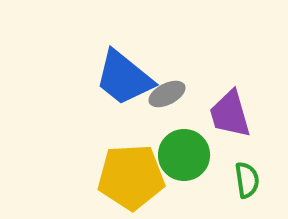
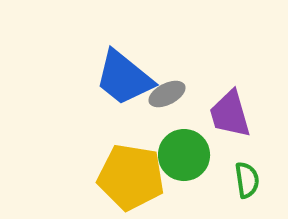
yellow pentagon: rotated 12 degrees clockwise
